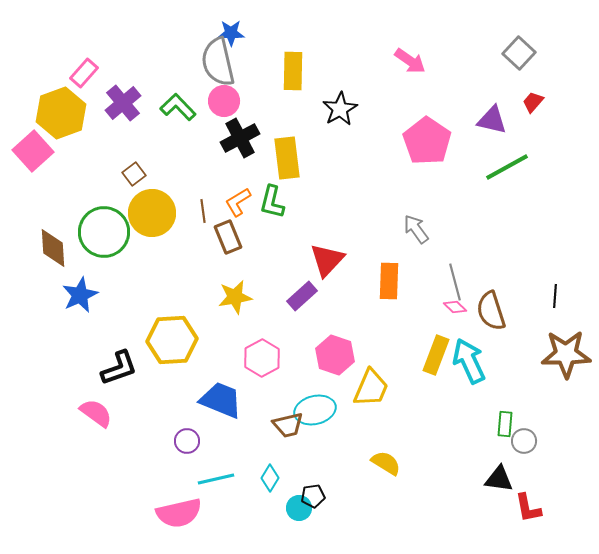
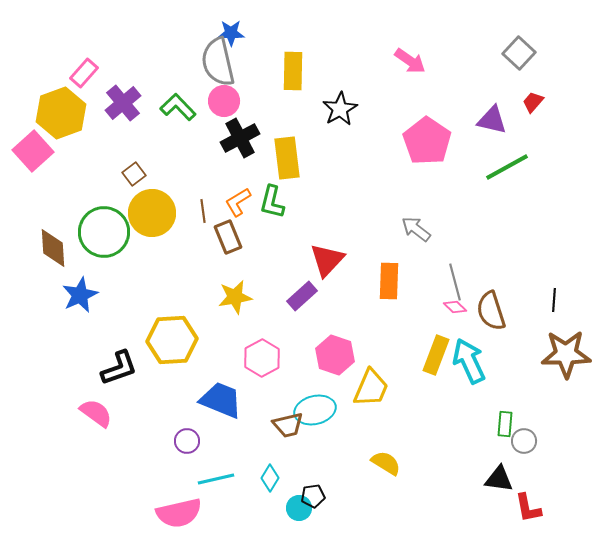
gray arrow at (416, 229): rotated 16 degrees counterclockwise
black line at (555, 296): moved 1 px left, 4 px down
